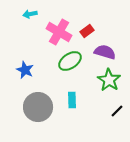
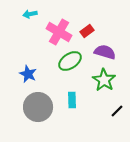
blue star: moved 3 px right, 4 px down
green star: moved 5 px left
